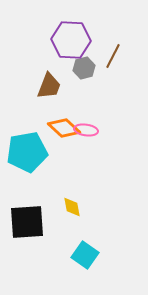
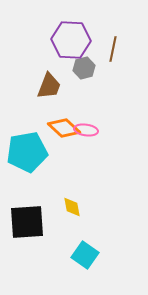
brown line: moved 7 px up; rotated 15 degrees counterclockwise
